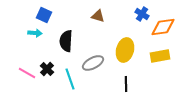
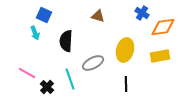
blue cross: moved 1 px up
cyan arrow: rotated 64 degrees clockwise
black cross: moved 18 px down
